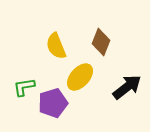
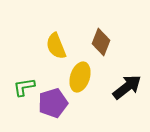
yellow ellipse: rotated 24 degrees counterclockwise
